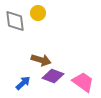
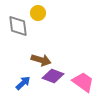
gray diamond: moved 3 px right, 5 px down
